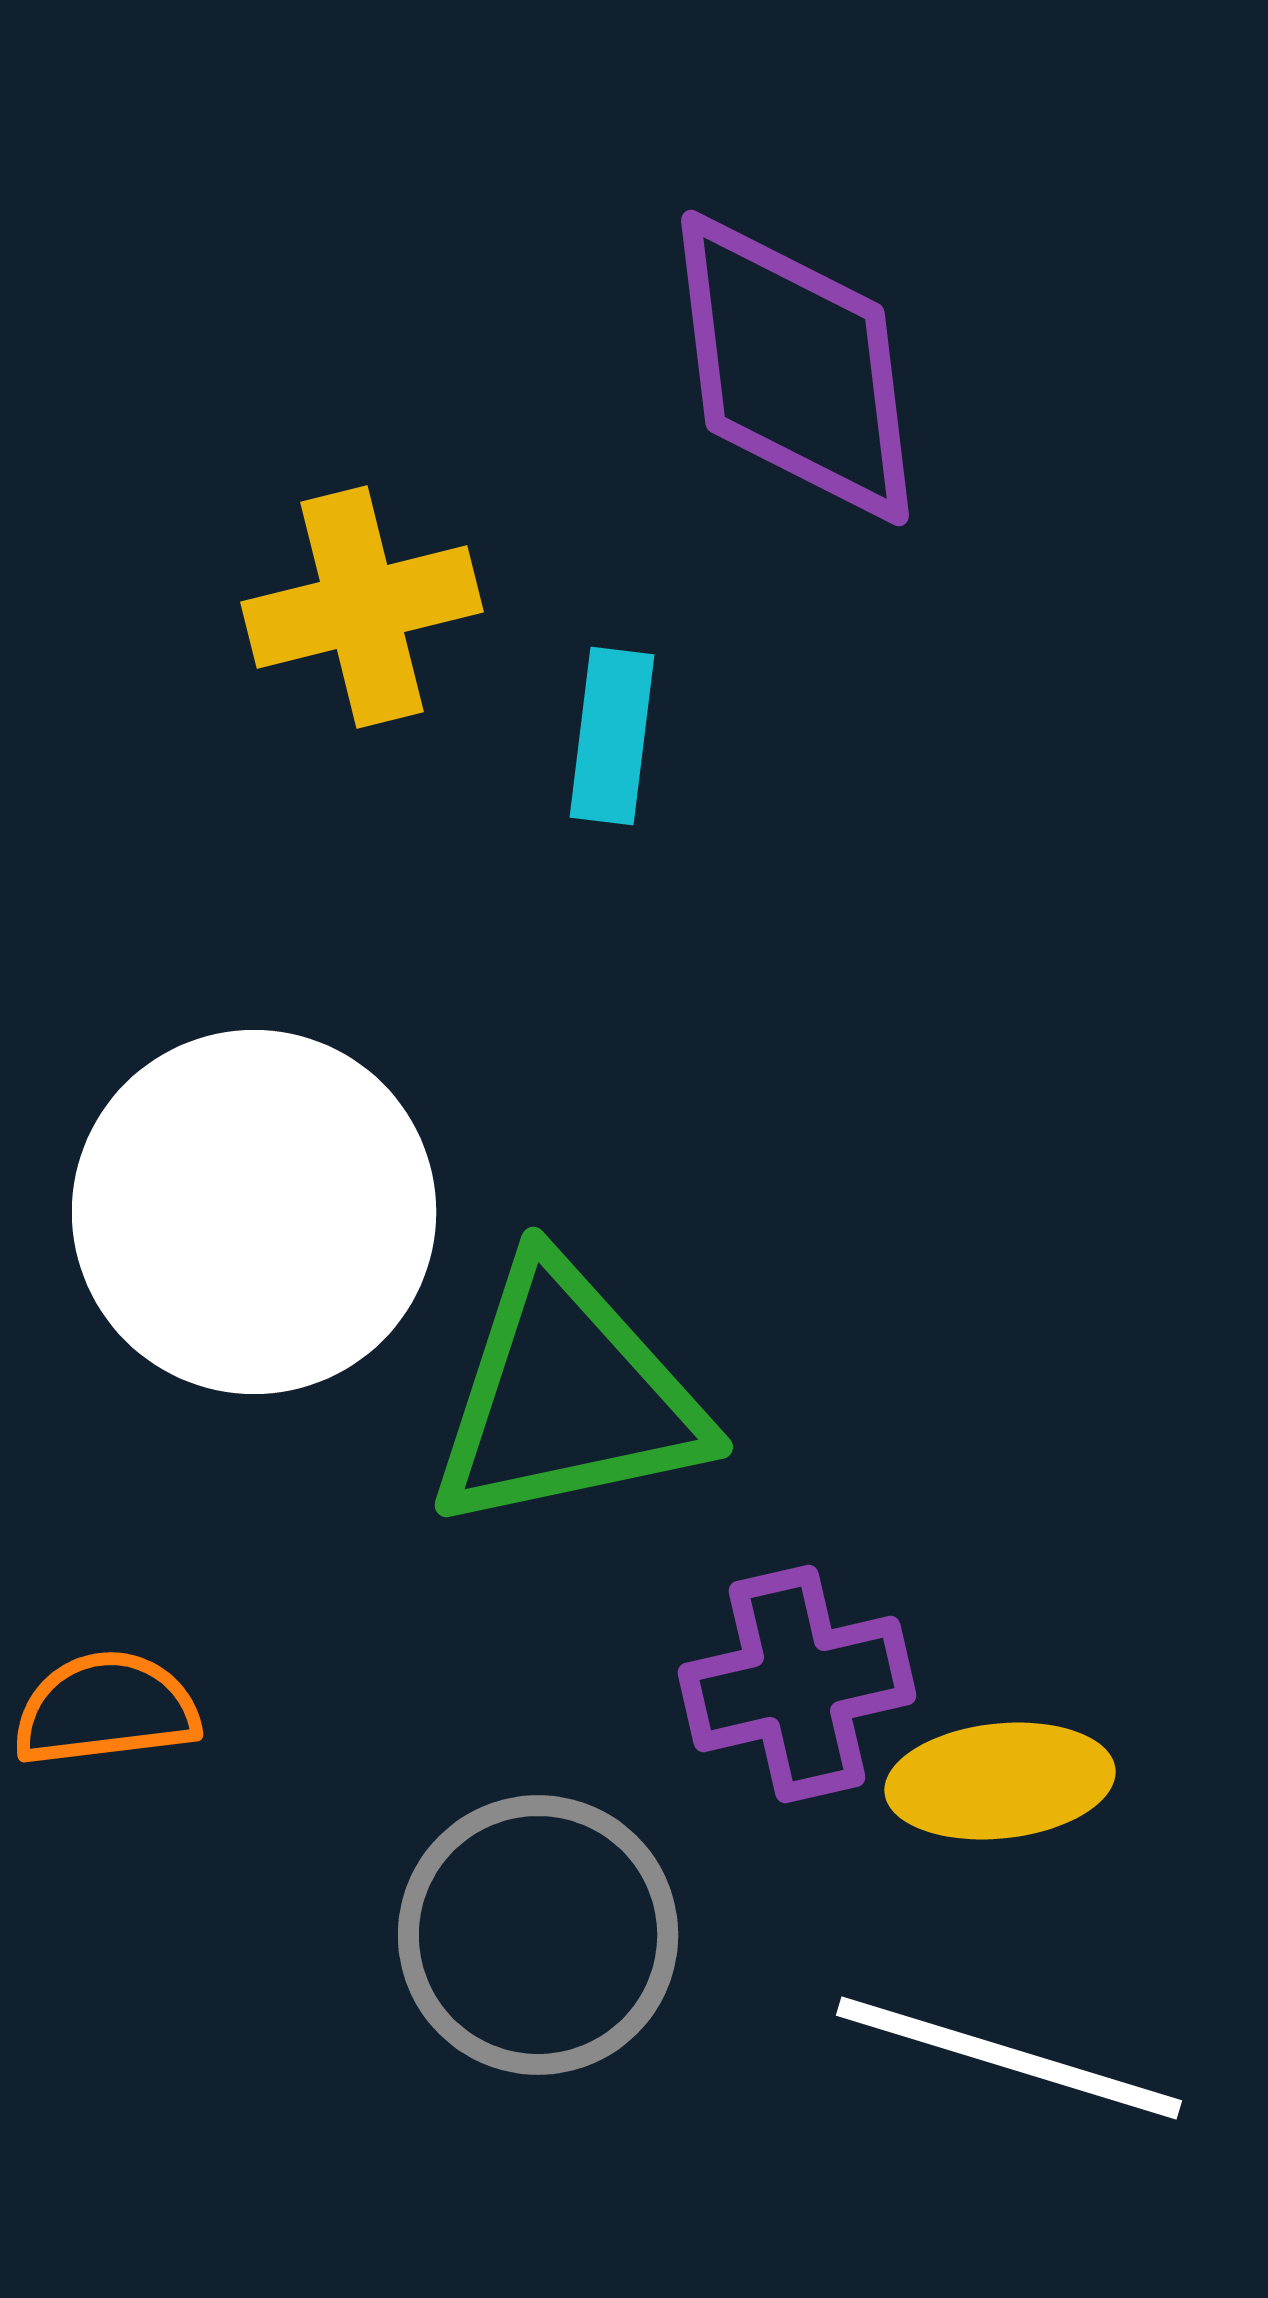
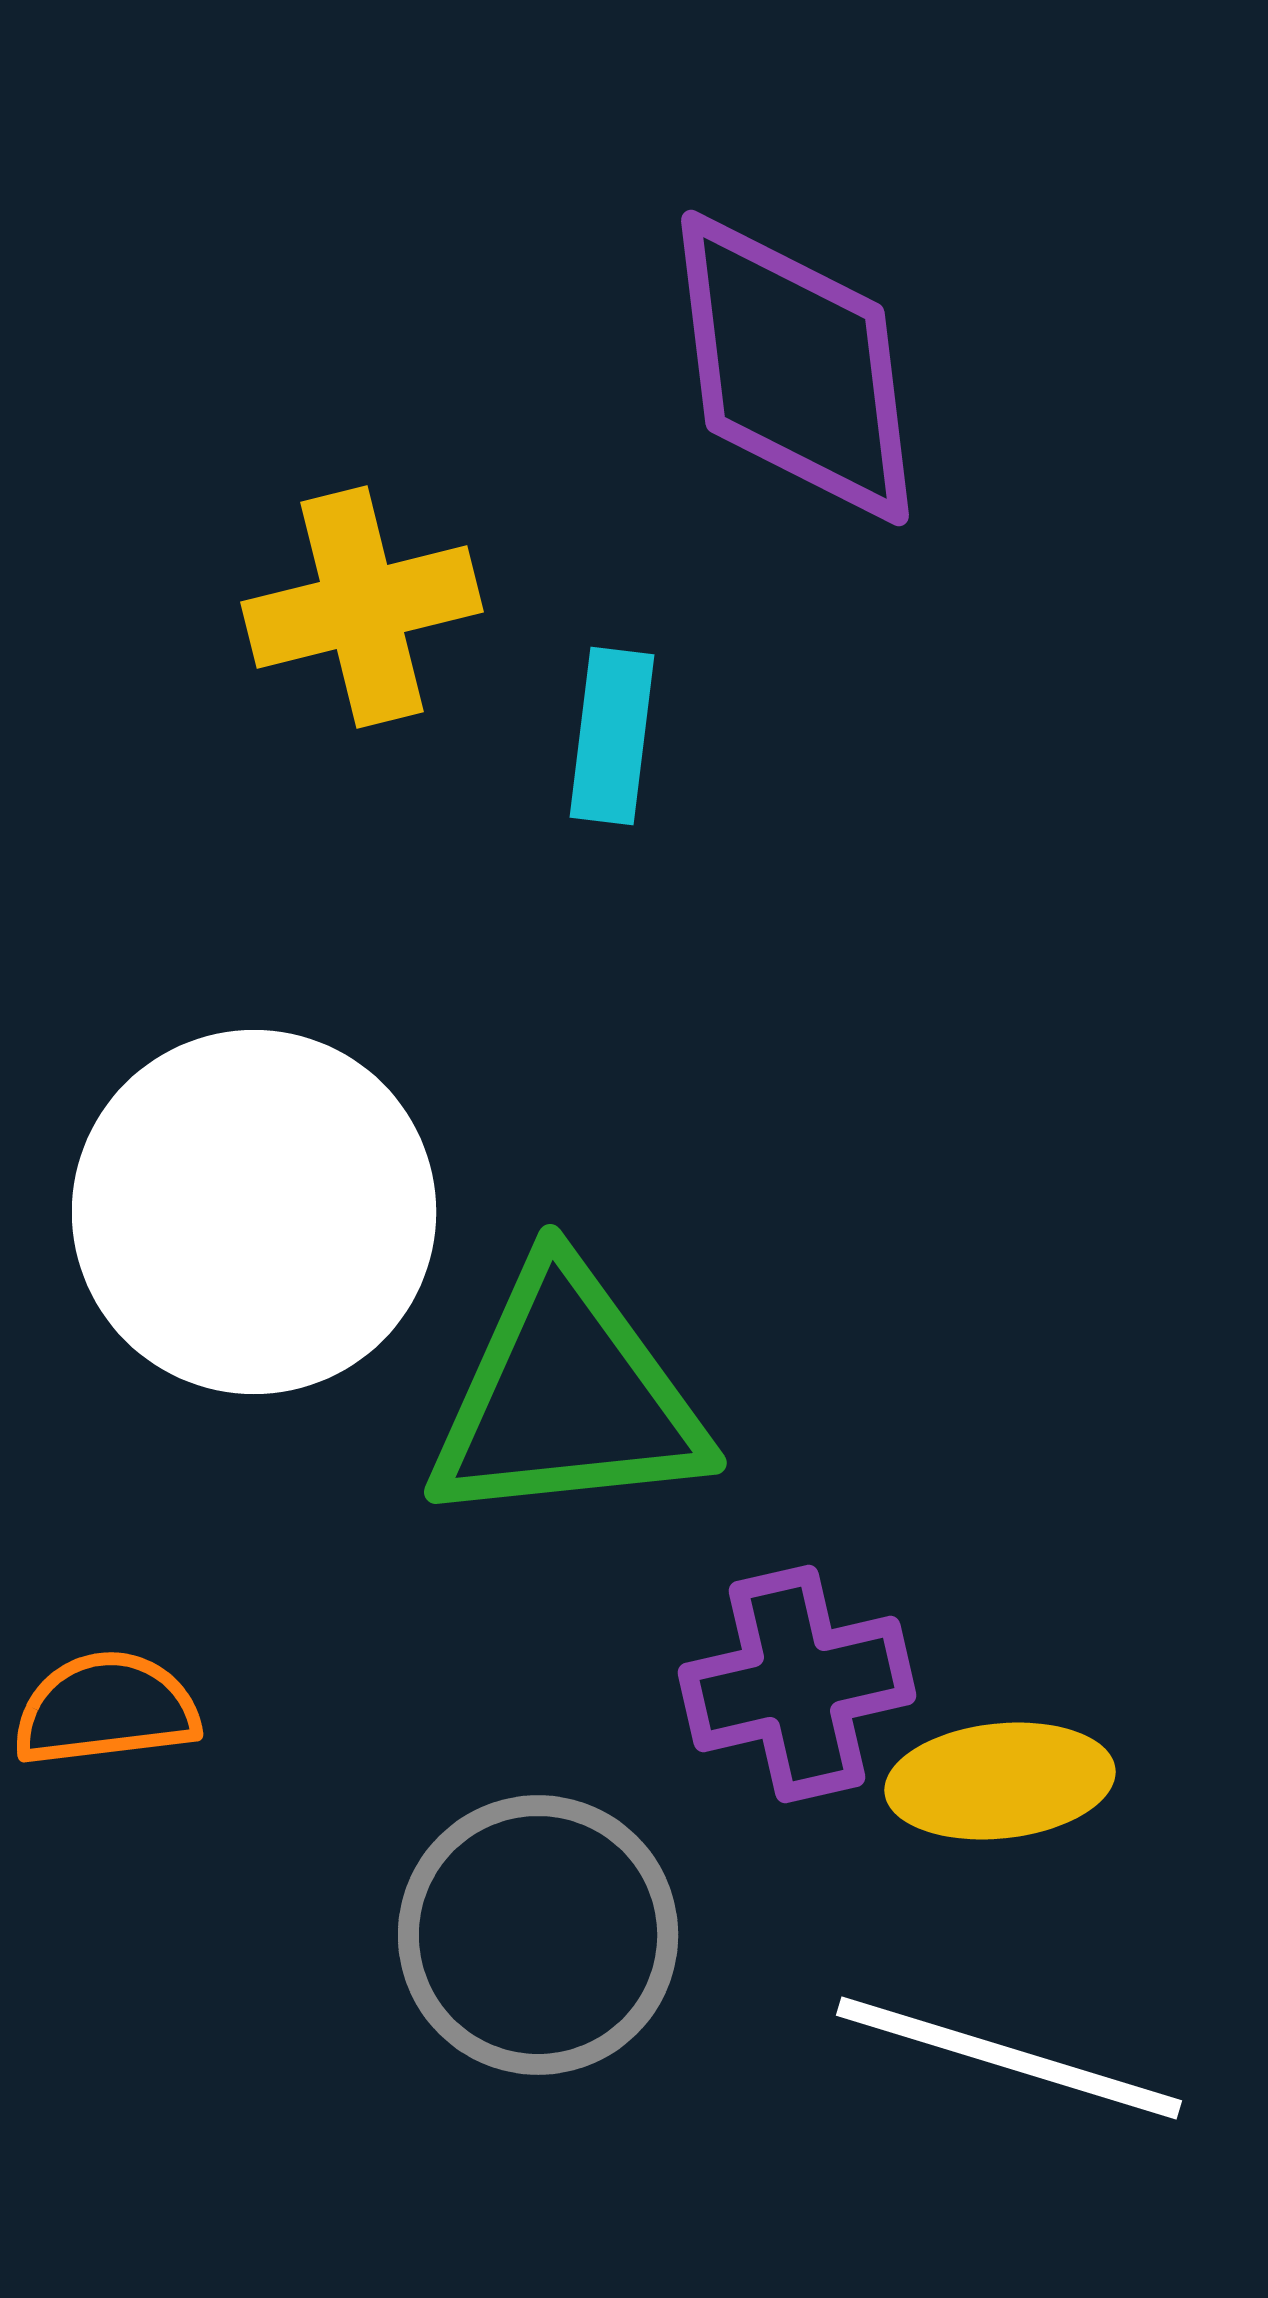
green triangle: rotated 6 degrees clockwise
